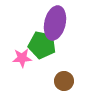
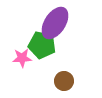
purple ellipse: rotated 20 degrees clockwise
